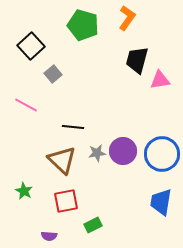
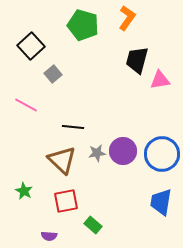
green rectangle: rotated 66 degrees clockwise
